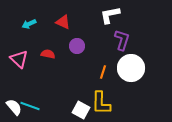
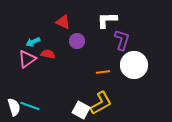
white L-shape: moved 3 px left, 5 px down; rotated 10 degrees clockwise
cyan arrow: moved 4 px right, 18 px down
purple circle: moved 5 px up
pink triangle: moved 8 px right; rotated 42 degrees clockwise
white circle: moved 3 px right, 3 px up
orange line: rotated 64 degrees clockwise
yellow L-shape: rotated 120 degrees counterclockwise
white semicircle: rotated 24 degrees clockwise
